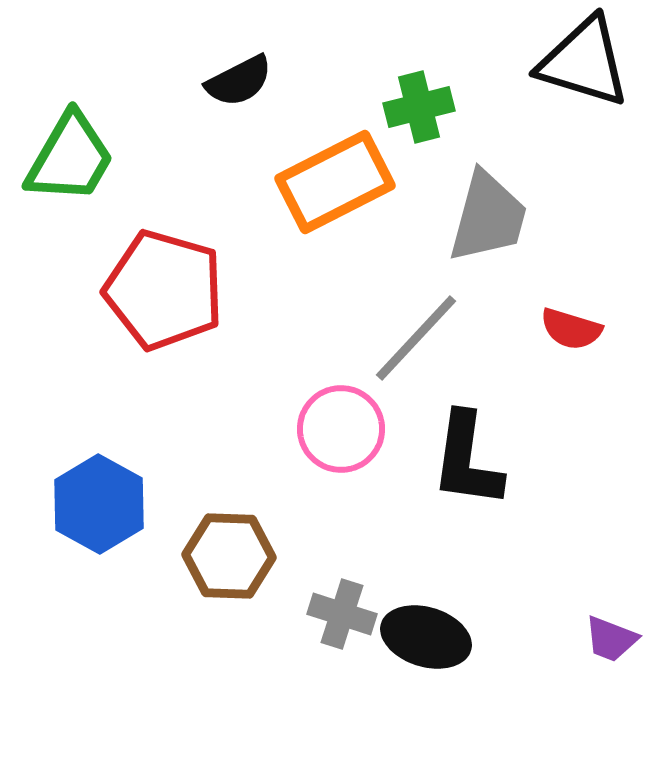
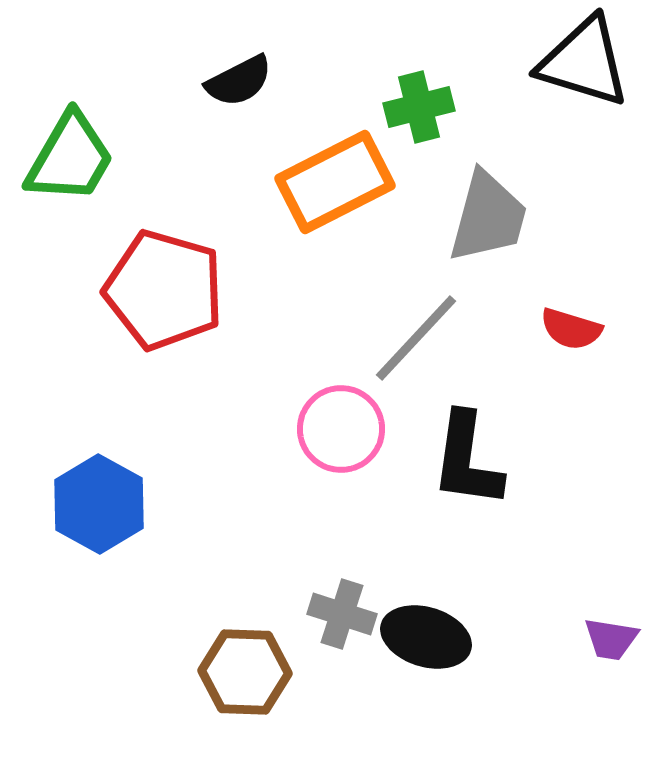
brown hexagon: moved 16 px right, 116 px down
purple trapezoid: rotated 12 degrees counterclockwise
